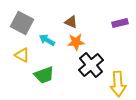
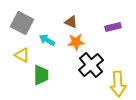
purple rectangle: moved 7 px left, 4 px down
green trapezoid: moved 3 px left; rotated 70 degrees counterclockwise
